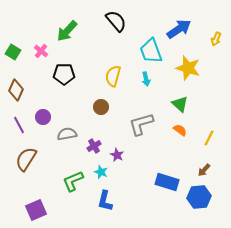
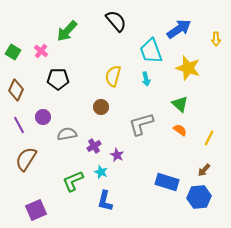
yellow arrow: rotated 24 degrees counterclockwise
black pentagon: moved 6 px left, 5 px down
